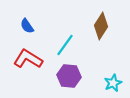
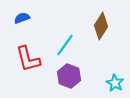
blue semicircle: moved 5 px left, 8 px up; rotated 105 degrees clockwise
red L-shape: rotated 136 degrees counterclockwise
purple hexagon: rotated 15 degrees clockwise
cyan star: moved 2 px right; rotated 18 degrees counterclockwise
